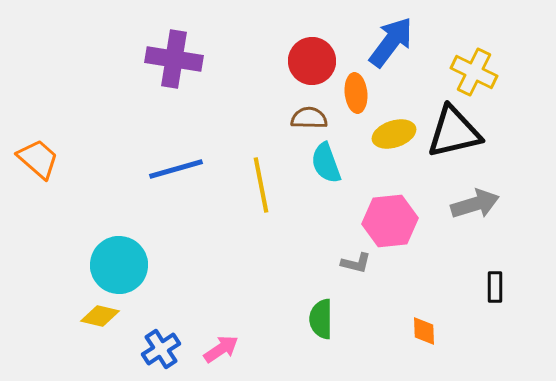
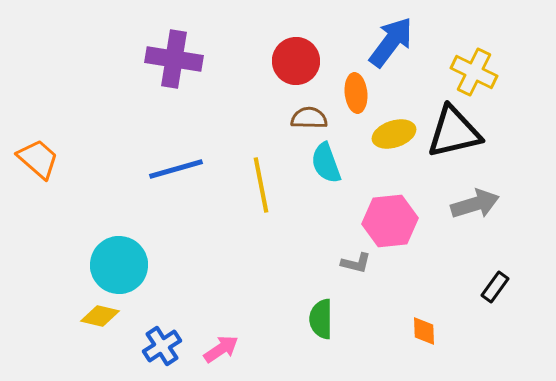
red circle: moved 16 px left
black rectangle: rotated 36 degrees clockwise
blue cross: moved 1 px right, 3 px up
